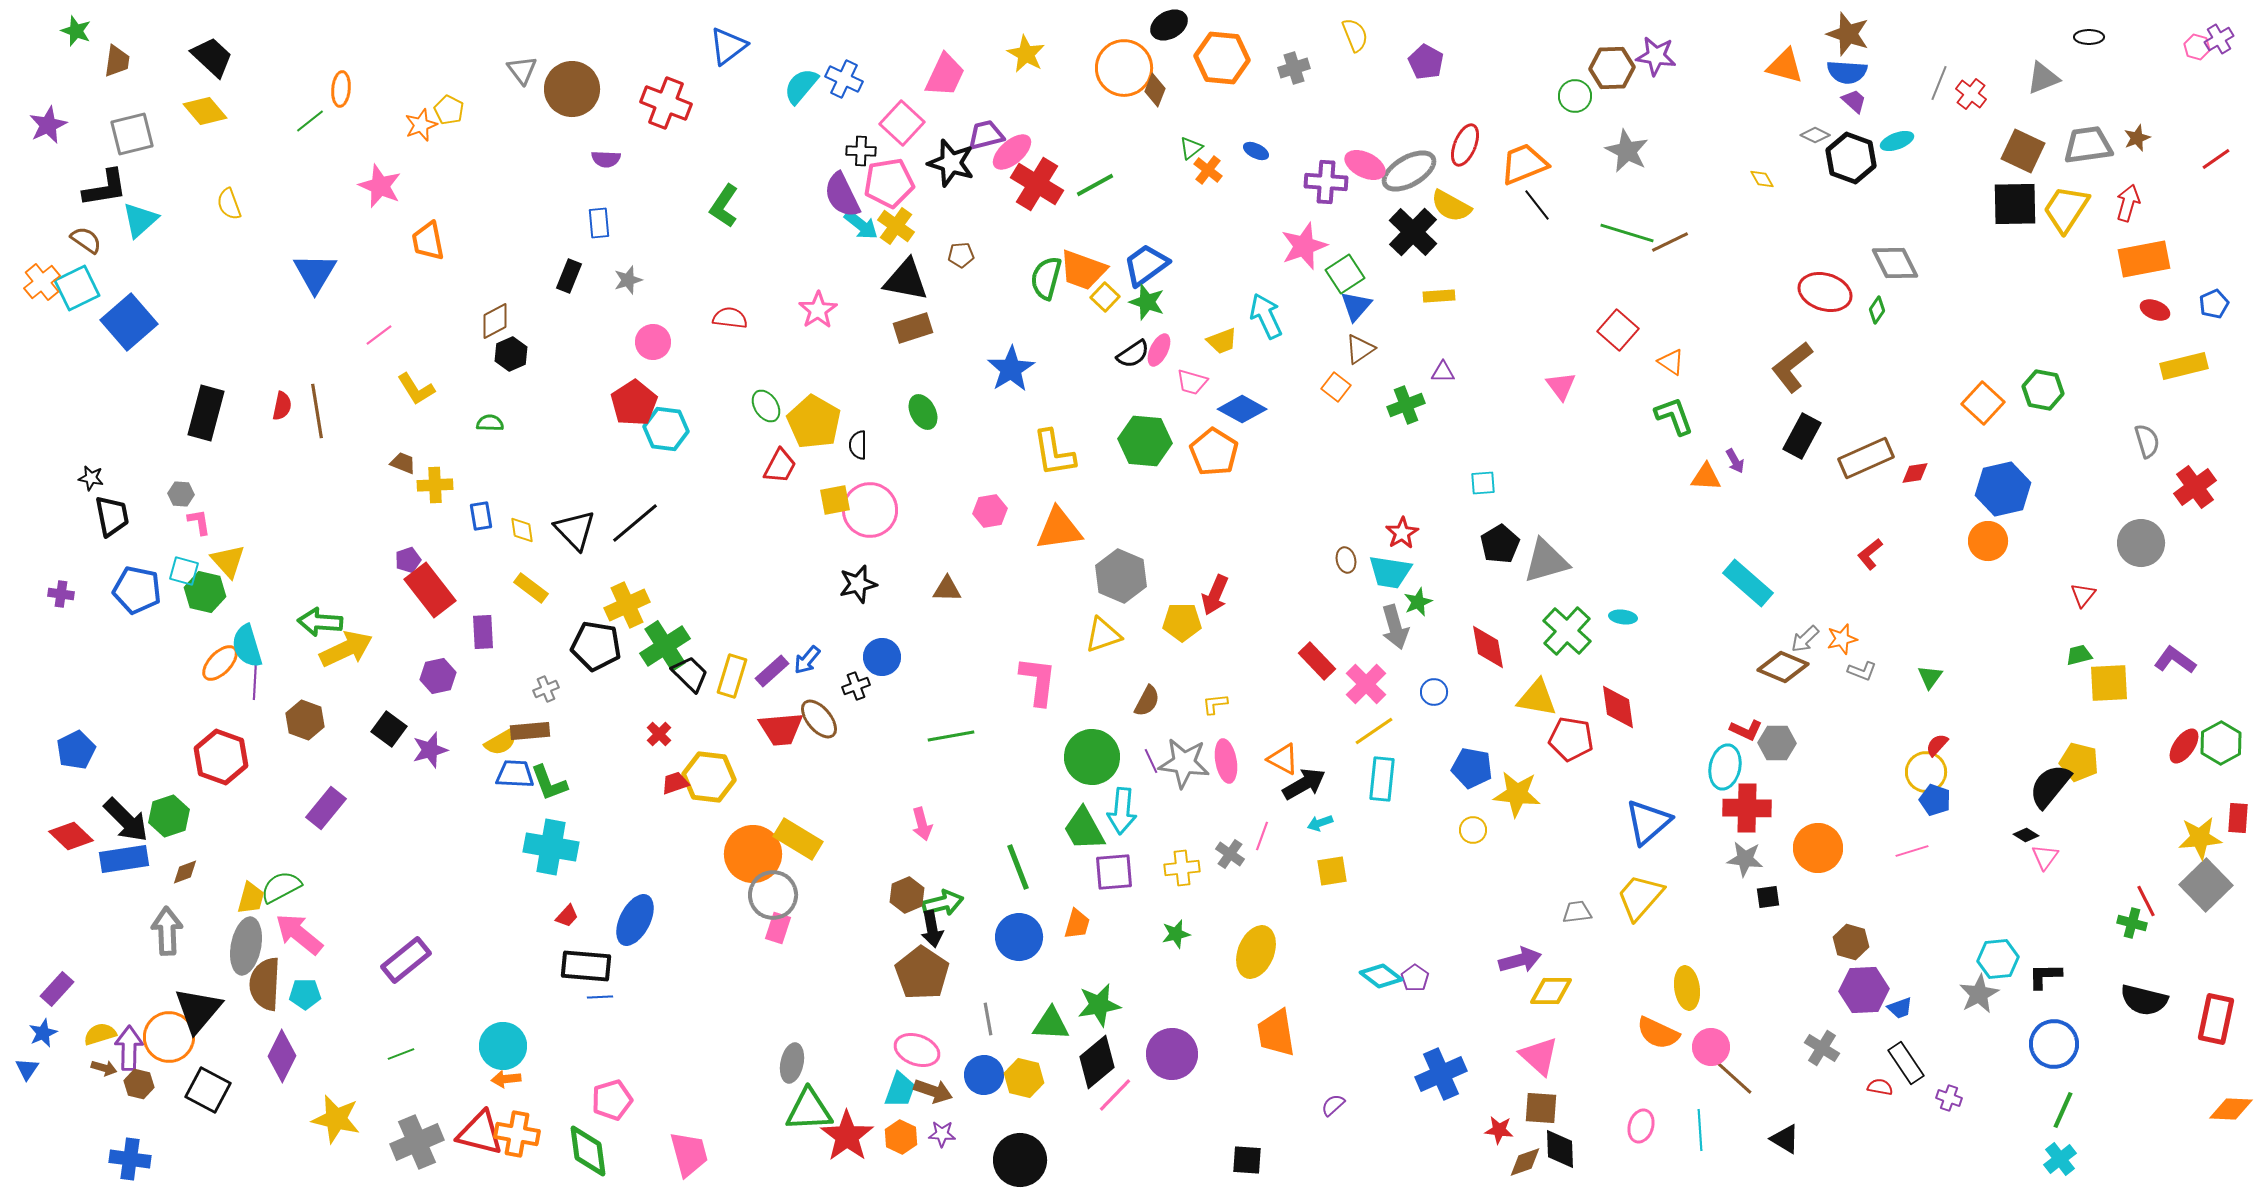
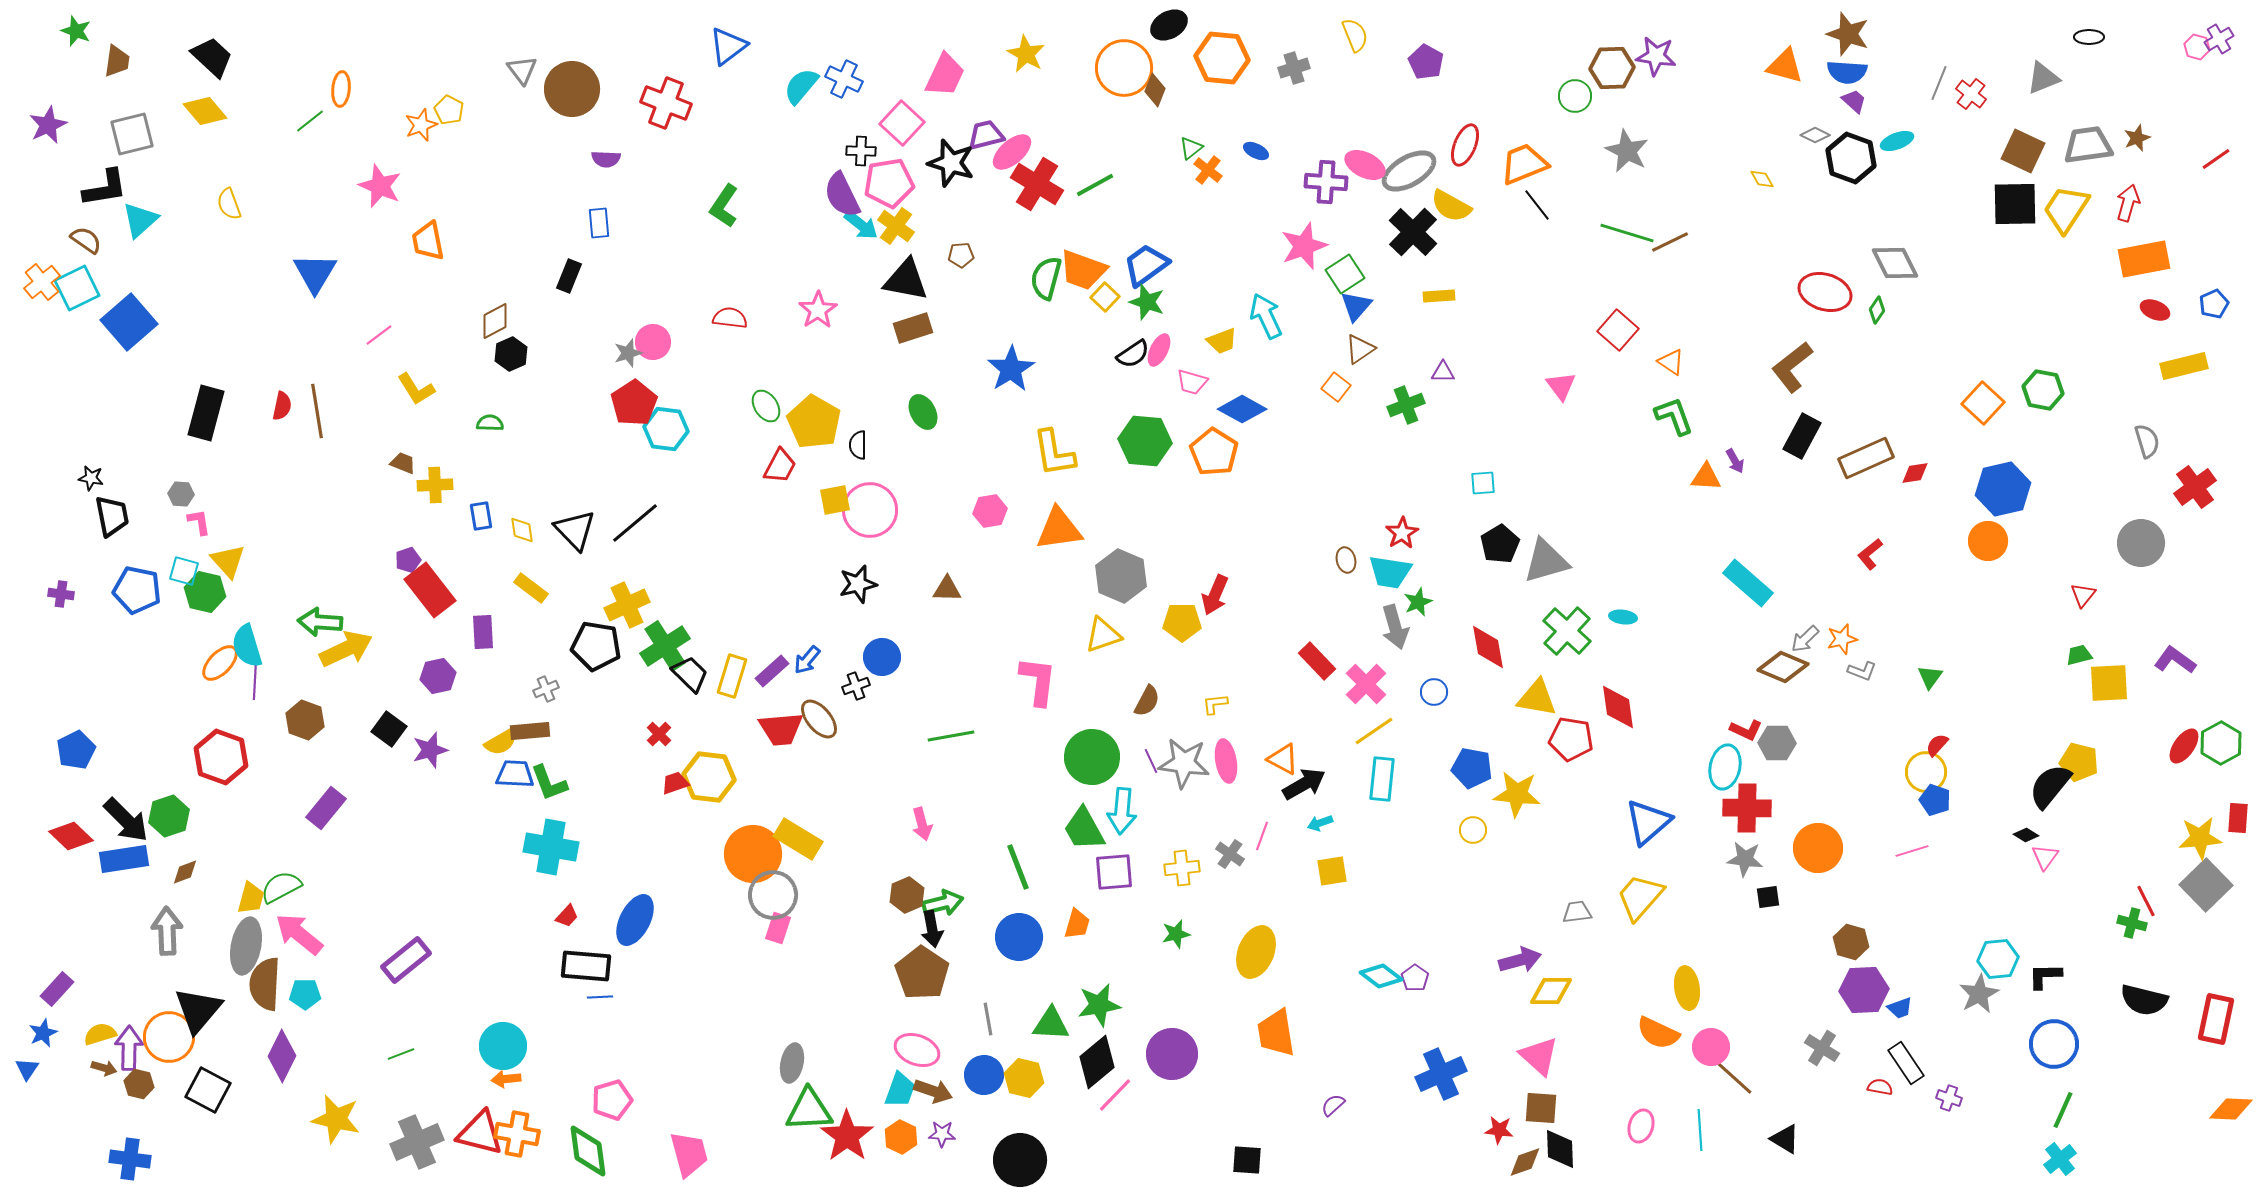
gray star at (628, 280): moved 73 px down
